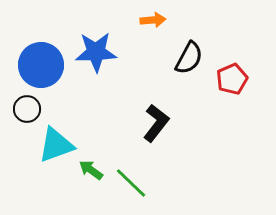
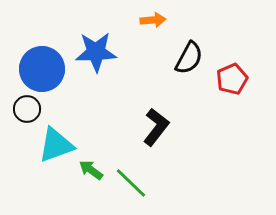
blue circle: moved 1 px right, 4 px down
black L-shape: moved 4 px down
